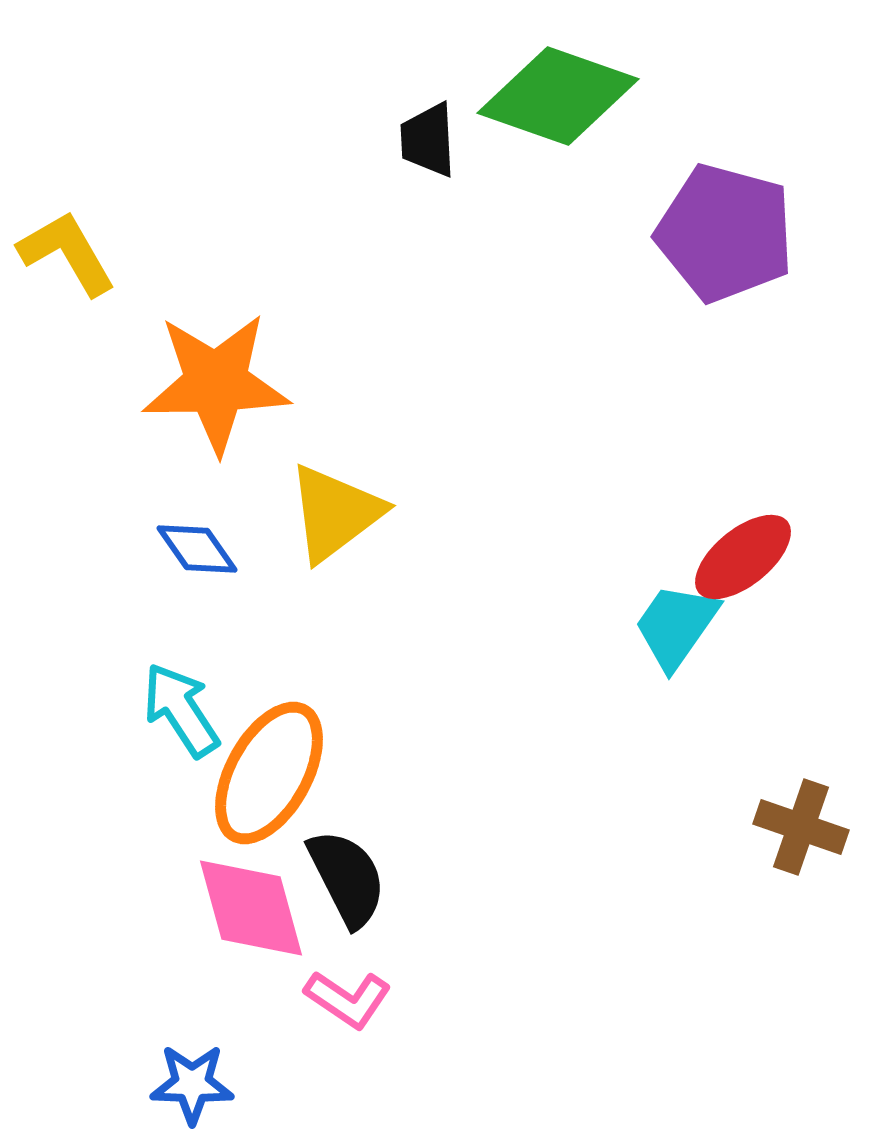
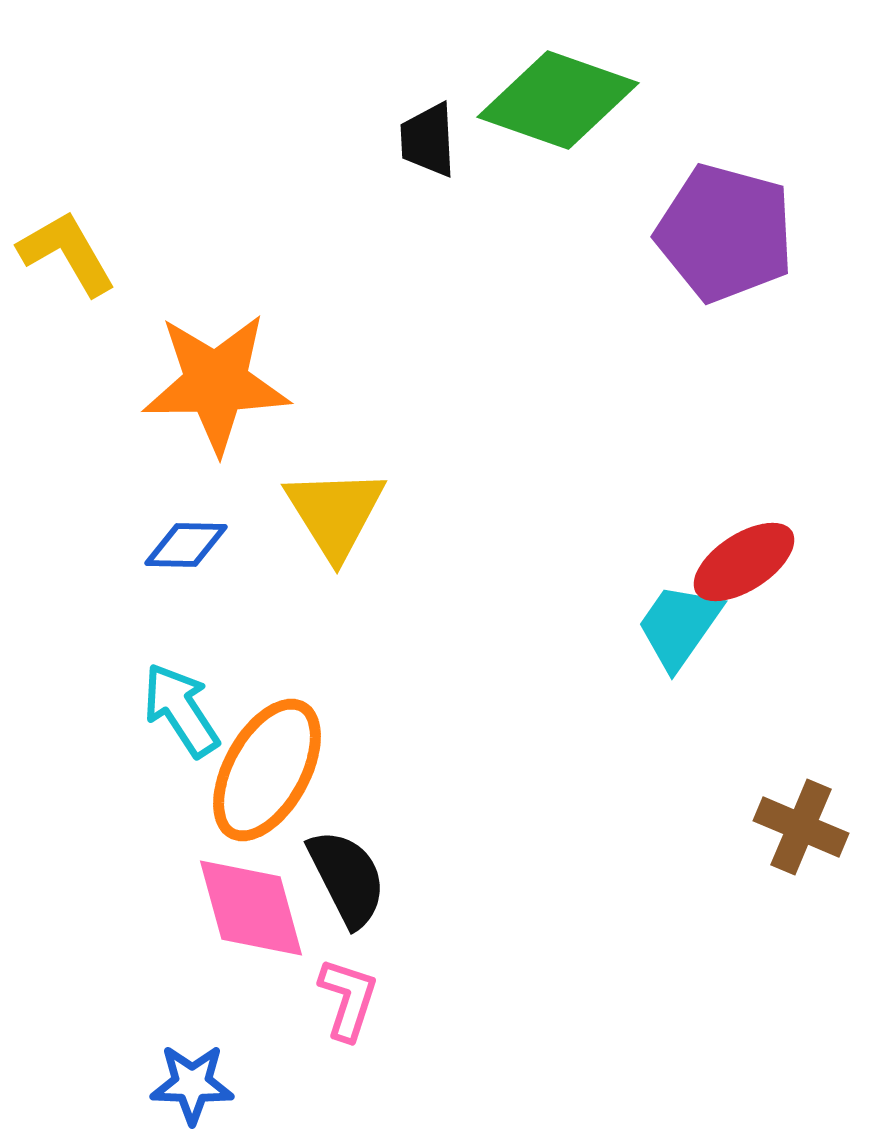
green diamond: moved 4 px down
yellow triangle: rotated 25 degrees counterclockwise
blue diamond: moved 11 px left, 4 px up; rotated 54 degrees counterclockwise
red ellipse: moved 1 px right, 5 px down; rotated 6 degrees clockwise
cyan trapezoid: moved 3 px right
orange ellipse: moved 2 px left, 3 px up
brown cross: rotated 4 degrees clockwise
pink L-shape: rotated 106 degrees counterclockwise
